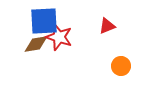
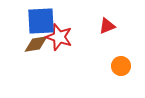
blue square: moved 3 px left
